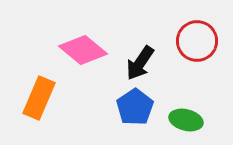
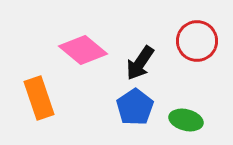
orange rectangle: rotated 42 degrees counterclockwise
